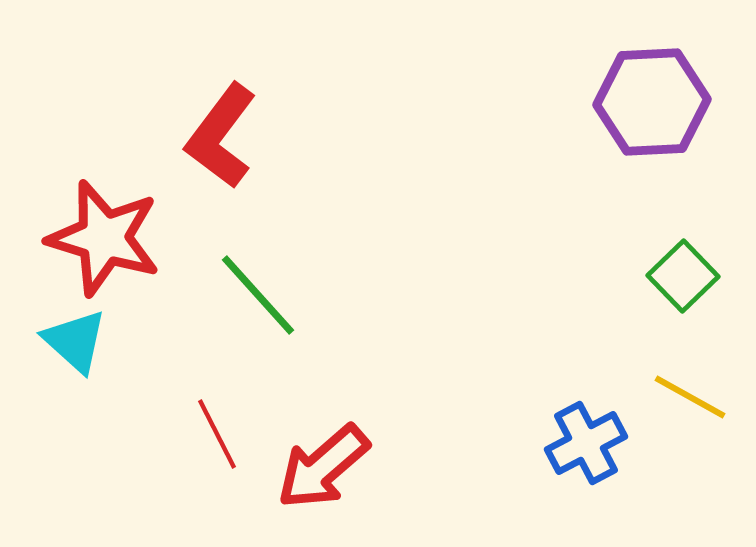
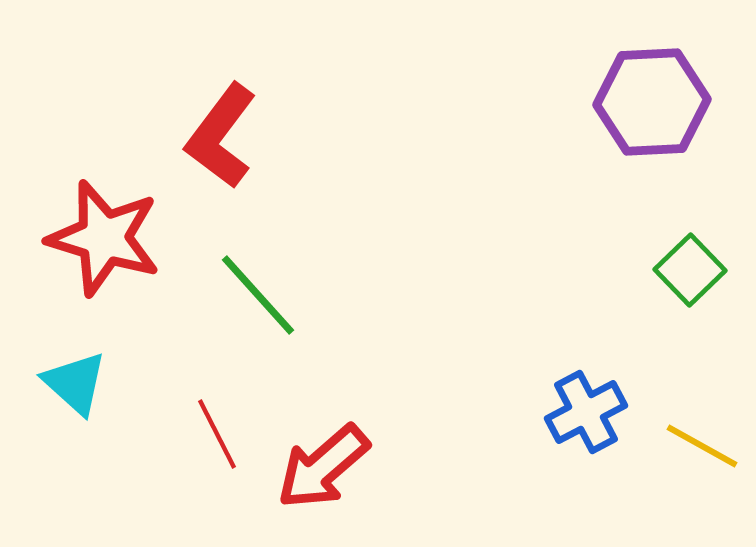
green square: moved 7 px right, 6 px up
cyan triangle: moved 42 px down
yellow line: moved 12 px right, 49 px down
blue cross: moved 31 px up
